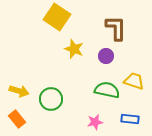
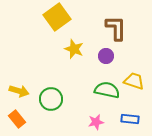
yellow square: rotated 20 degrees clockwise
pink star: moved 1 px right
